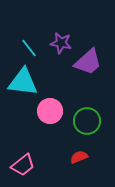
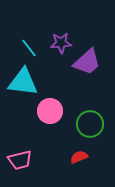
purple star: rotated 15 degrees counterclockwise
purple trapezoid: moved 1 px left
green circle: moved 3 px right, 3 px down
pink trapezoid: moved 3 px left, 5 px up; rotated 25 degrees clockwise
